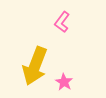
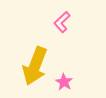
pink L-shape: rotated 10 degrees clockwise
